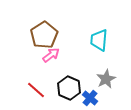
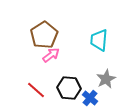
black hexagon: rotated 20 degrees counterclockwise
